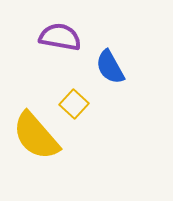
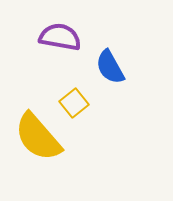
yellow square: moved 1 px up; rotated 8 degrees clockwise
yellow semicircle: moved 2 px right, 1 px down
